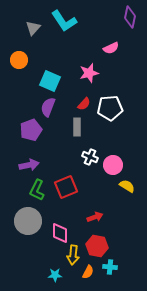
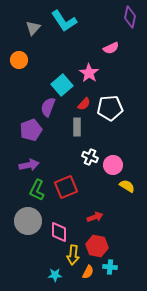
pink star: rotated 24 degrees counterclockwise
cyan square: moved 12 px right, 4 px down; rotated 25 degrees clockwise
pink diamond: moved 1 px left, 1 px up
